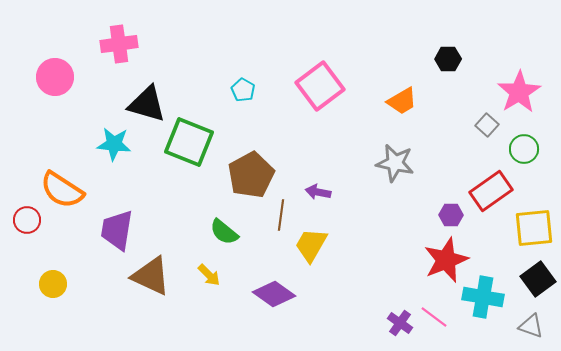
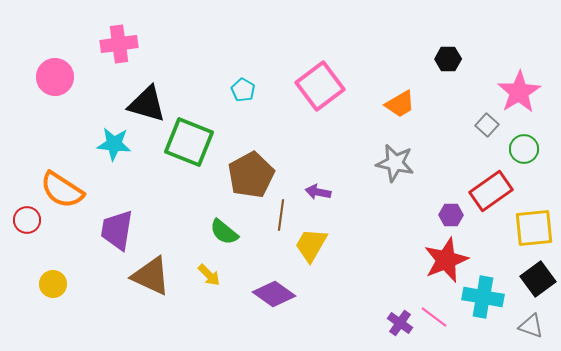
orange trapezoid: moved 2 px left, 3 px down
